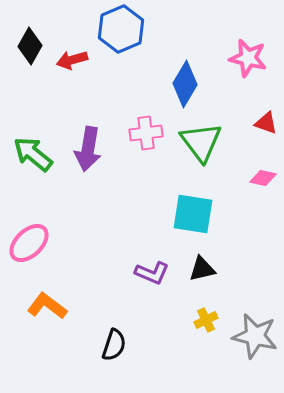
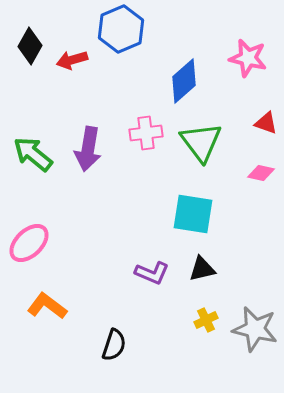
blue diamond: moved 1 px left, 3 px up; rotated 18 degrees clockwise
pink diamond: moved 2 px left, 5 px up
gray star: moved 7 px up
